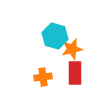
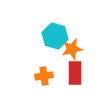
orange cross: moved 1 px right, 1 px up
